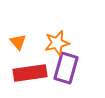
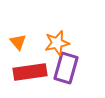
red rectangle: moved 1 px up
